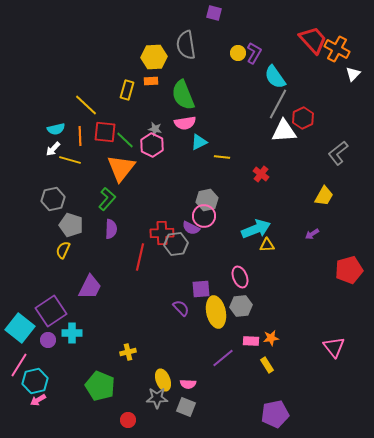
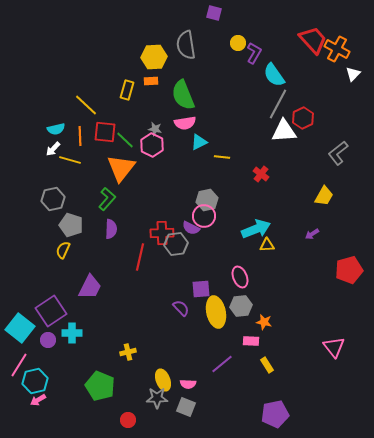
yellow circle at (238, 53): moved 10 px up
cyan semicircle at (275, 77): moved 1 px left, 2 px up
orange star at (271, 338): moved 7 px left, 16 px up; rotated 21 degrees clockwise
purple line at (223, 358): moved 1 px left, 6 px down
